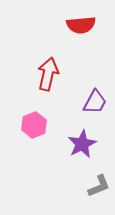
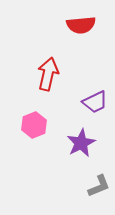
purple trapezoid: rotated 36 degrees clockwise
purple star: moved 1 px left, 1 px up
